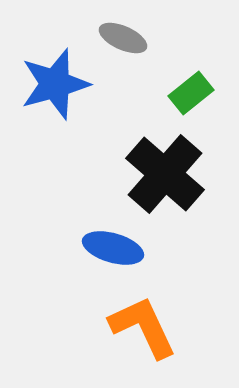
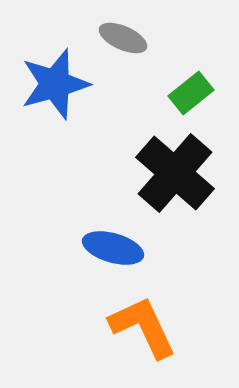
black cross: moved 10 px right, 1 px up
